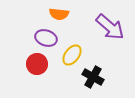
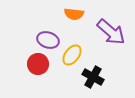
orange semicircle: moved 15 px right
purple arrow: moved 1 px right, 5 px down
purple ellipse: moved 2 px right, 2 px down
red circle: moved 1 px right
